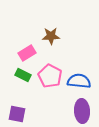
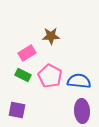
purple square: moved 4 px up
